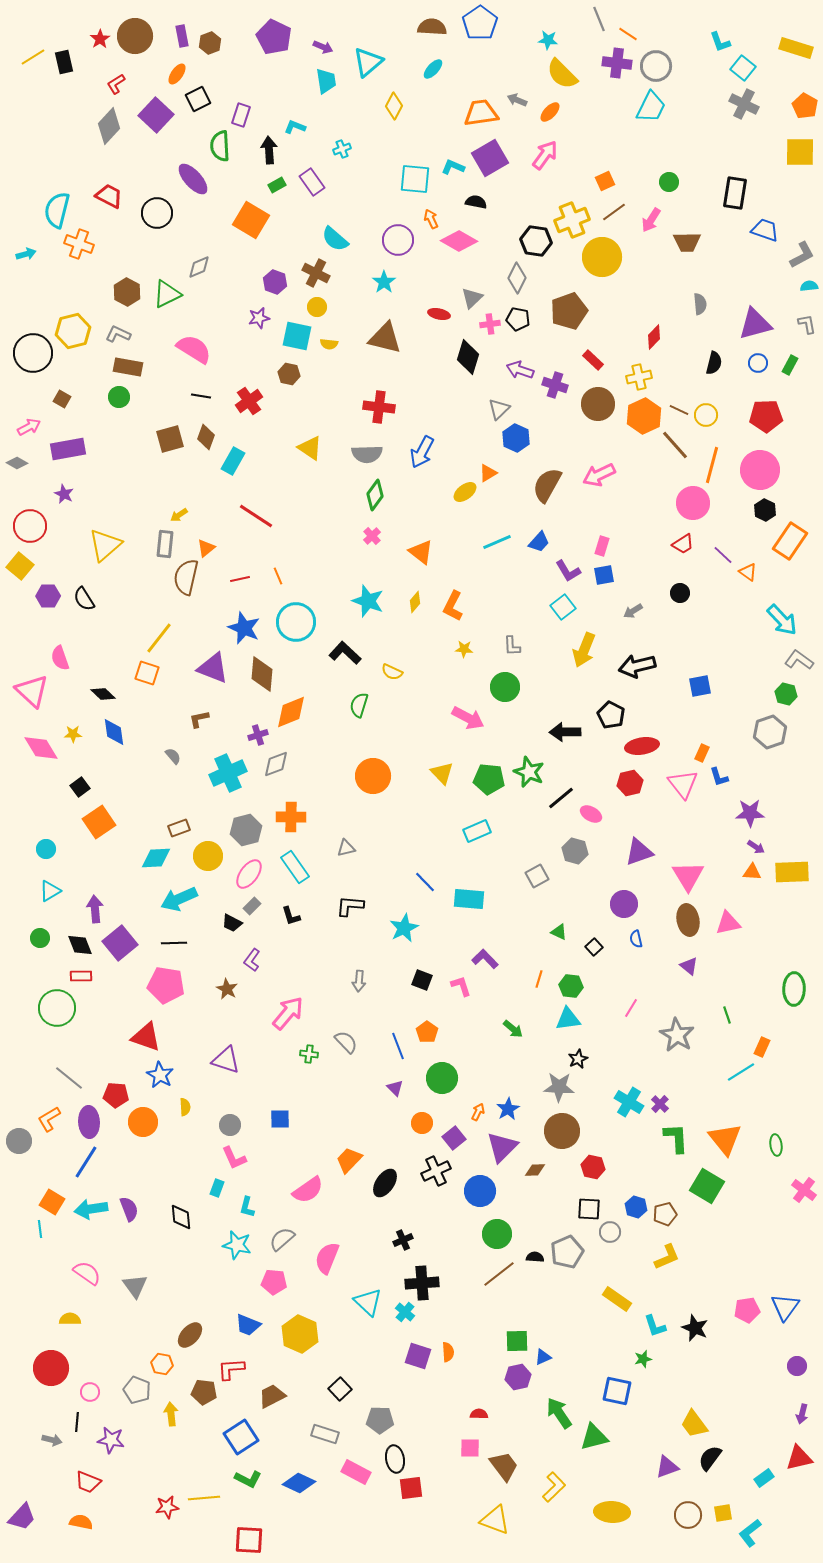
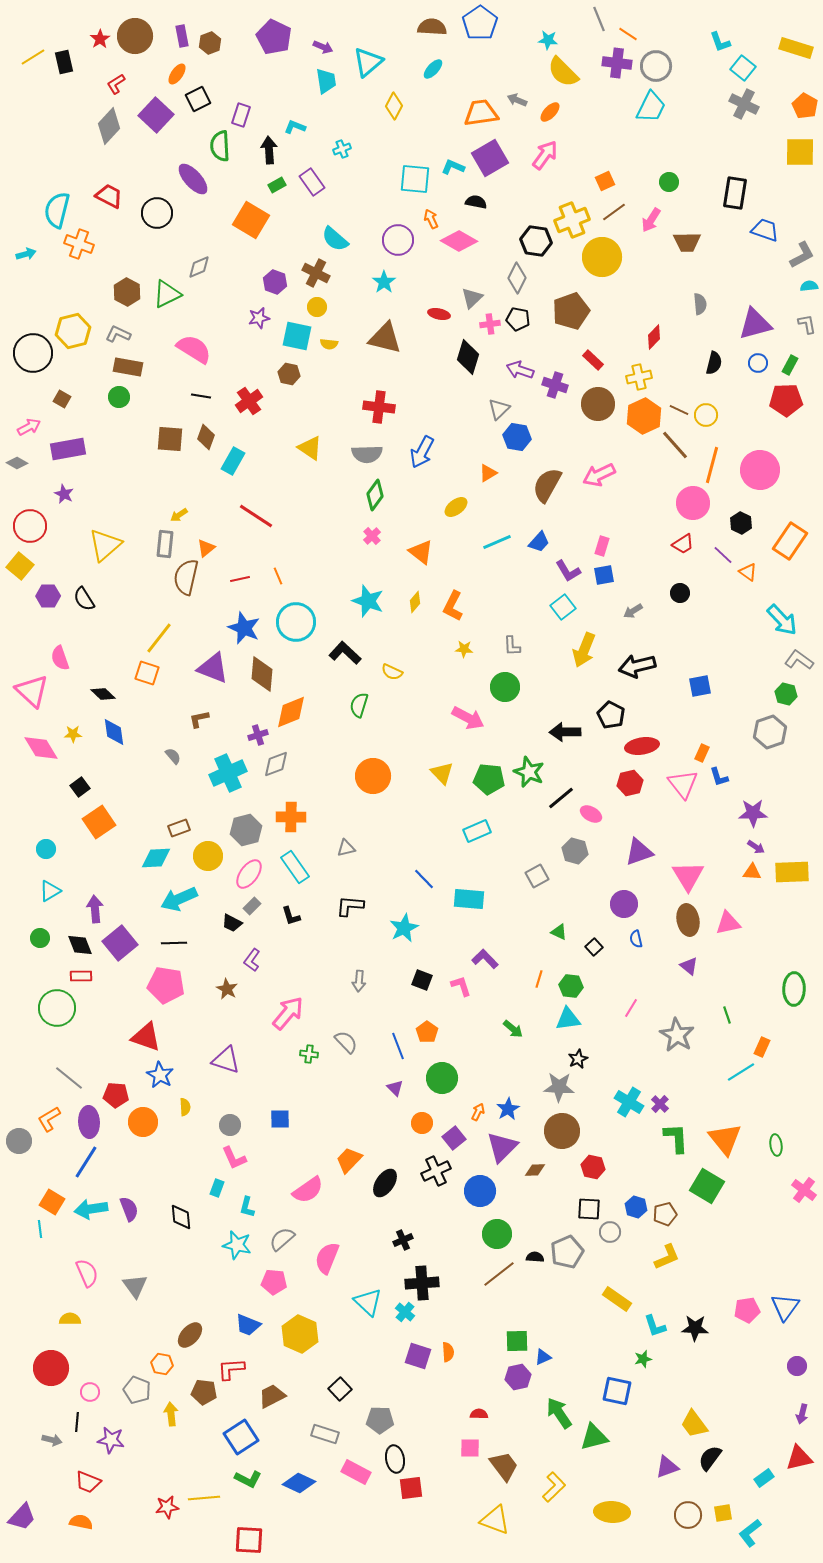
yellow semicircle at (562, 74): moved 1 px right, 2 px up
brown pentagon at (569, 311): moved 2 px right
red pentagon at (766, 416): moved 20 px right, 16 px up
blue hexagon at (516, 438): moved 1 px right, 1 px up; rotated 16 degrees counterclockwise
brown square at (170, 439): rotated 20 degrees clockwise
yellow ellipse at (465, 492): moved 9 px left, 15 px down
black hexagon at (765, 510): moved 24 px left, 13 px down
purple star at (750, 813): moved 3 px right
blue line at (425, 882): moved 1 px left, 3 px up
pink semicircle at (87, 1273): rotated 32 degrees clockwise
black star at (695, 1328): rotated 20 degrees counterclockwise
